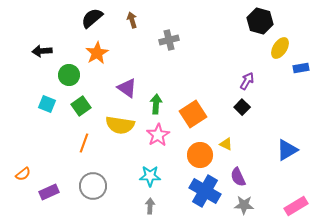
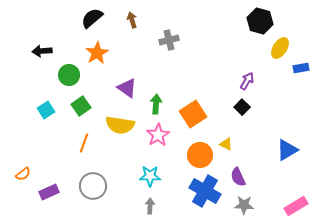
cyan square: moved 1 px left, 6 px down; rotated 36 degrees clockwise
